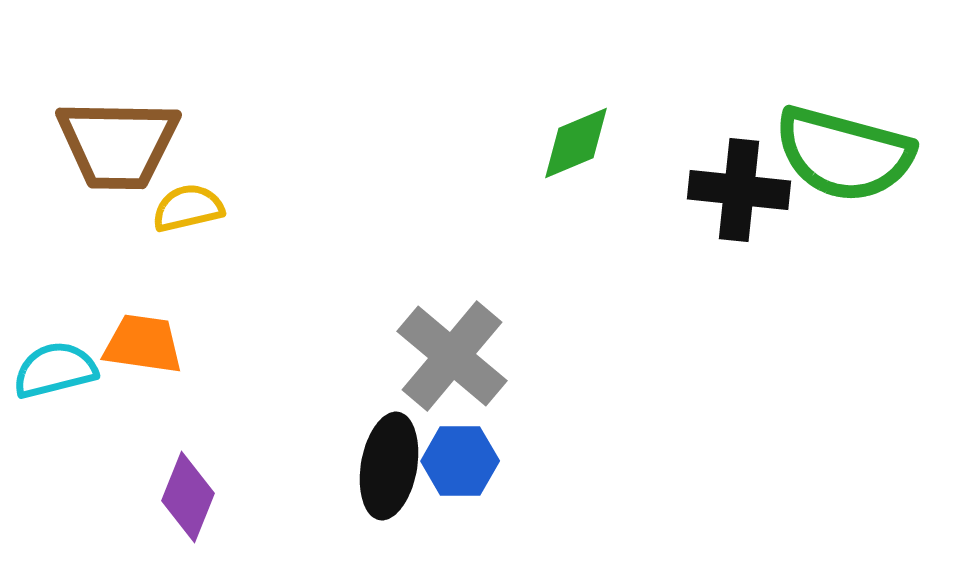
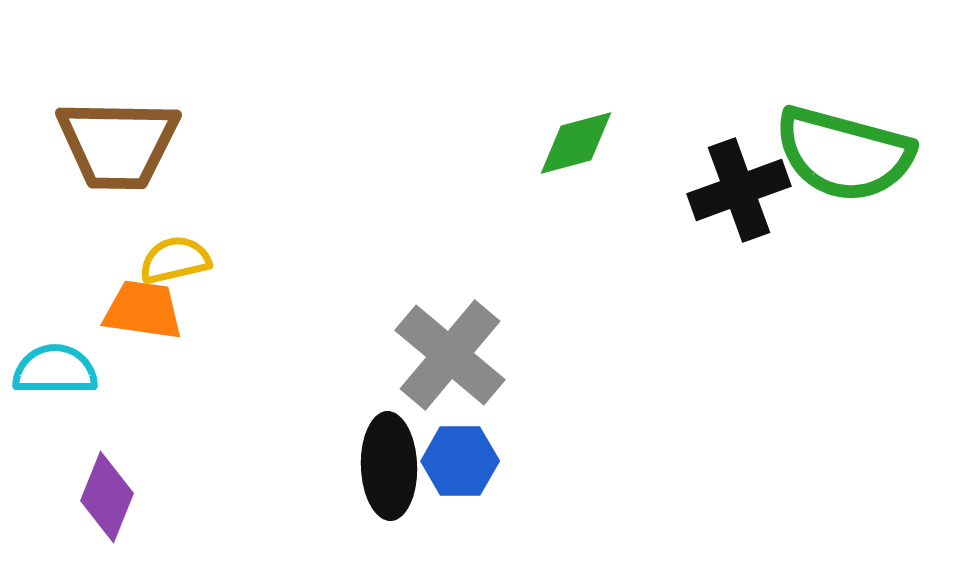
green diamond: rotated 8 degrees clockwise
black cross: rotated 26 degrees counterclockwise
yellow semicircle: moved 13 px left, 52 px down
orange trapezoid: moved 34 px up
gray cross: moved 2 px left, 1 px up
cyan semicircle: rotated 14 degrees clockwise
black ellipse: rotated 12 degrees counterclockwise
purple diamond: moved 81 px left
